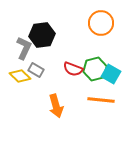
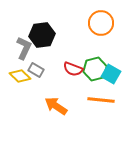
orange arrow: rotated 140 degrees clockwise
